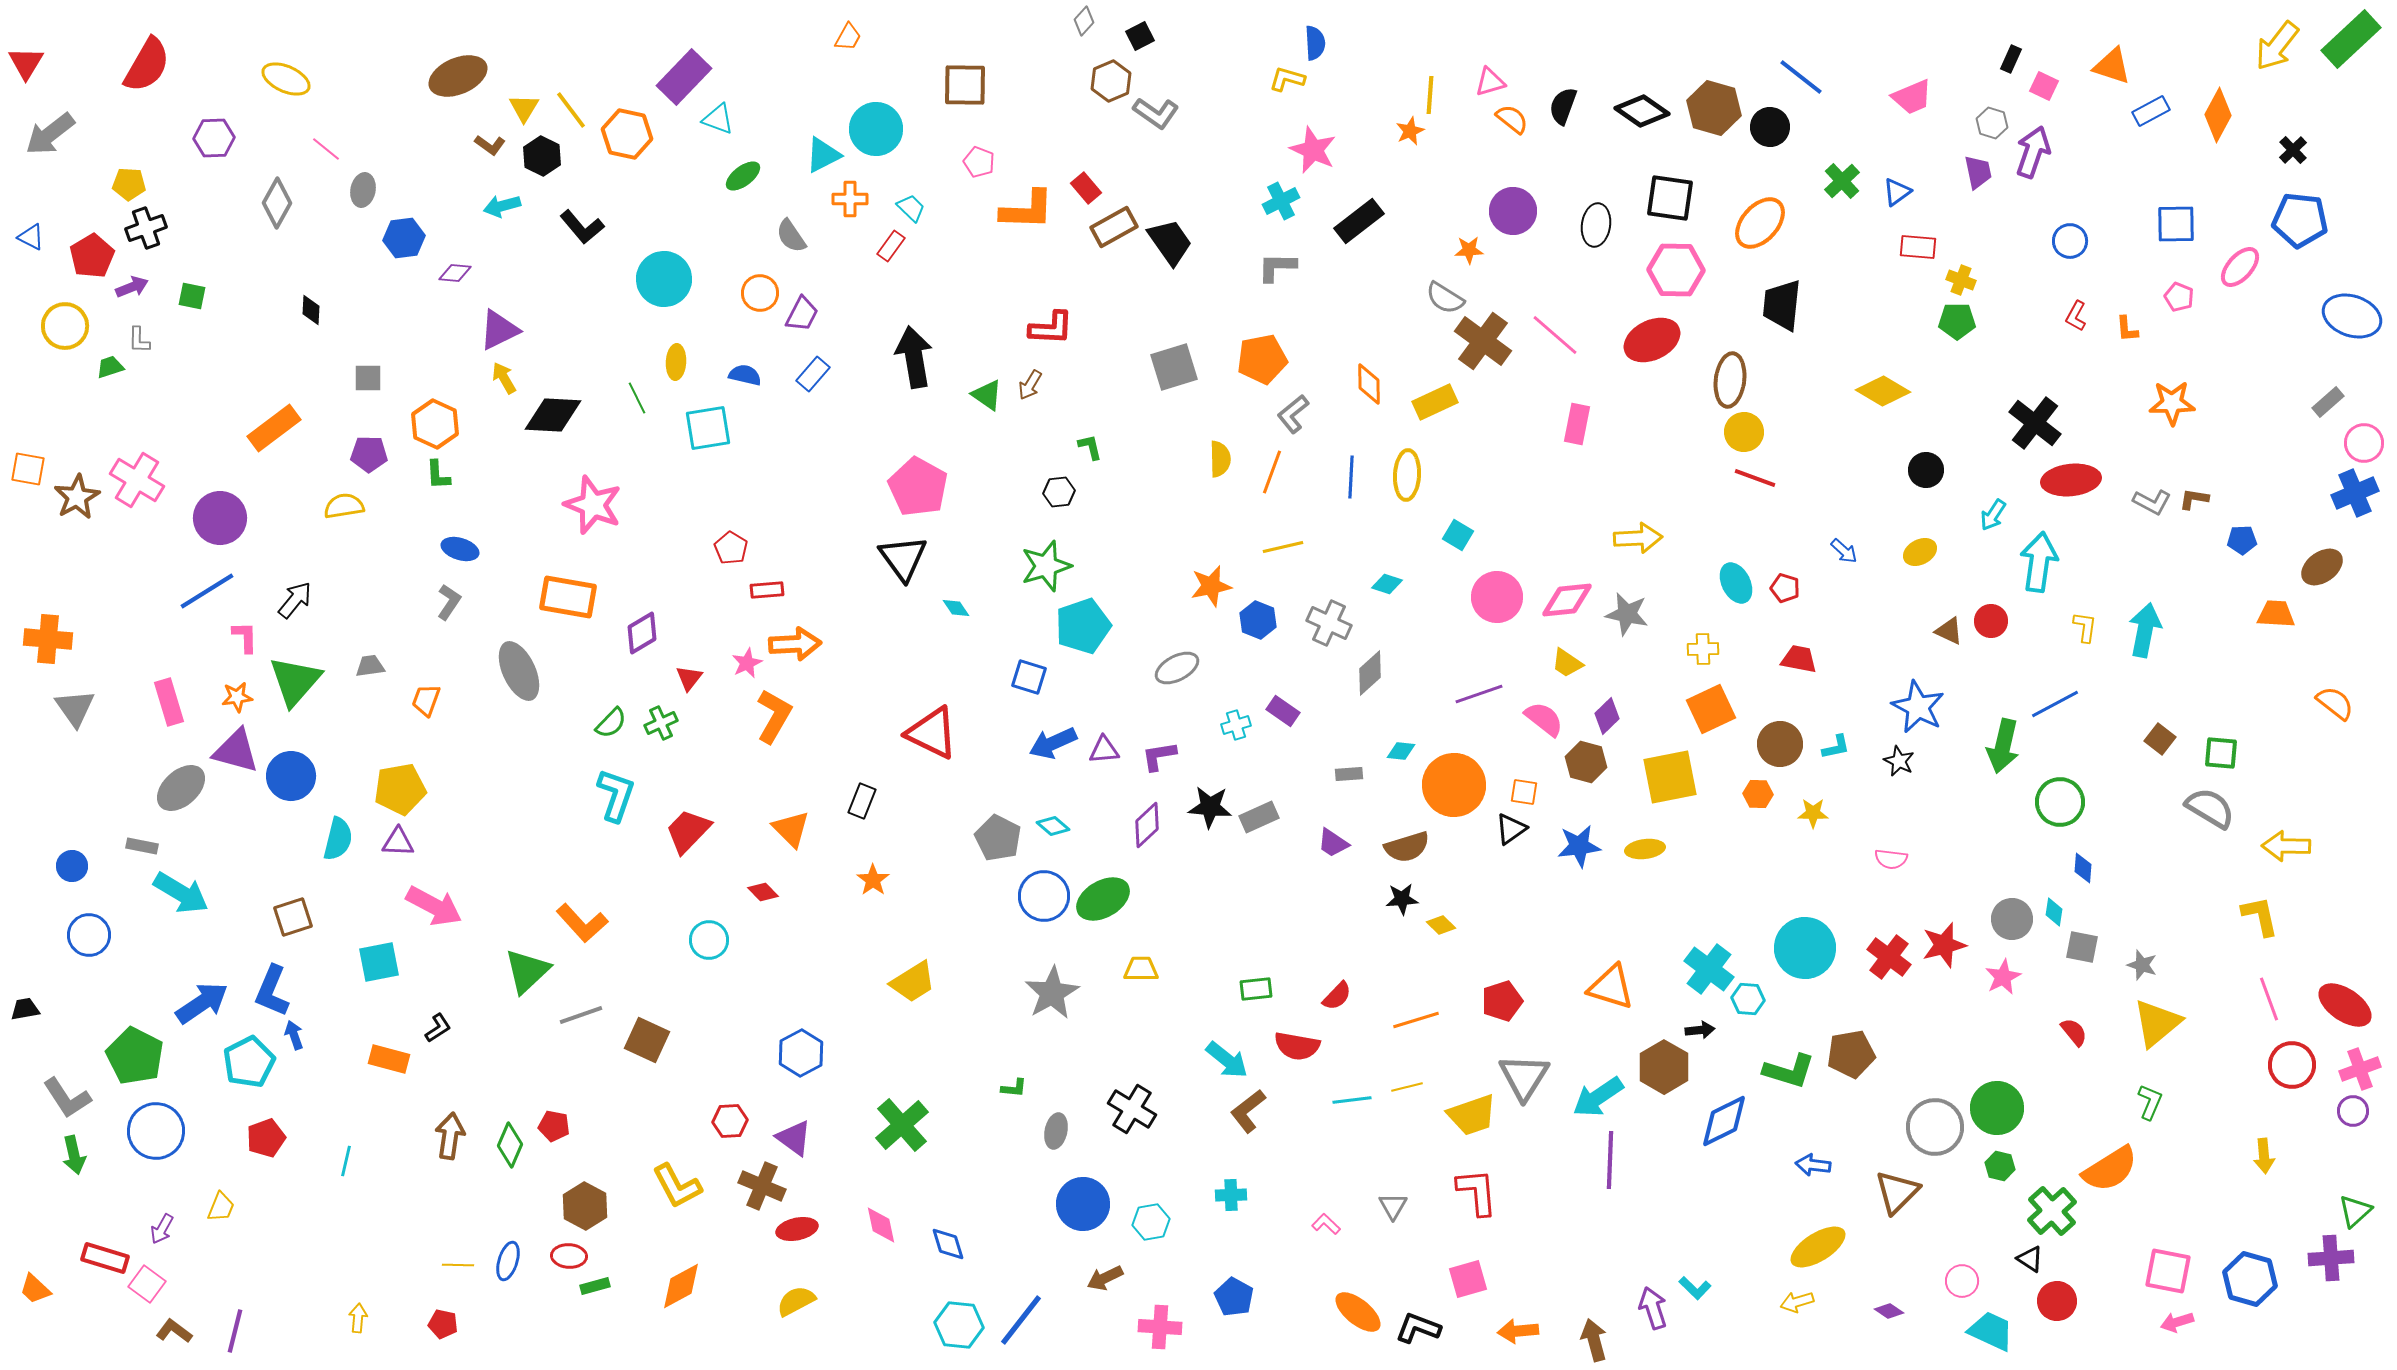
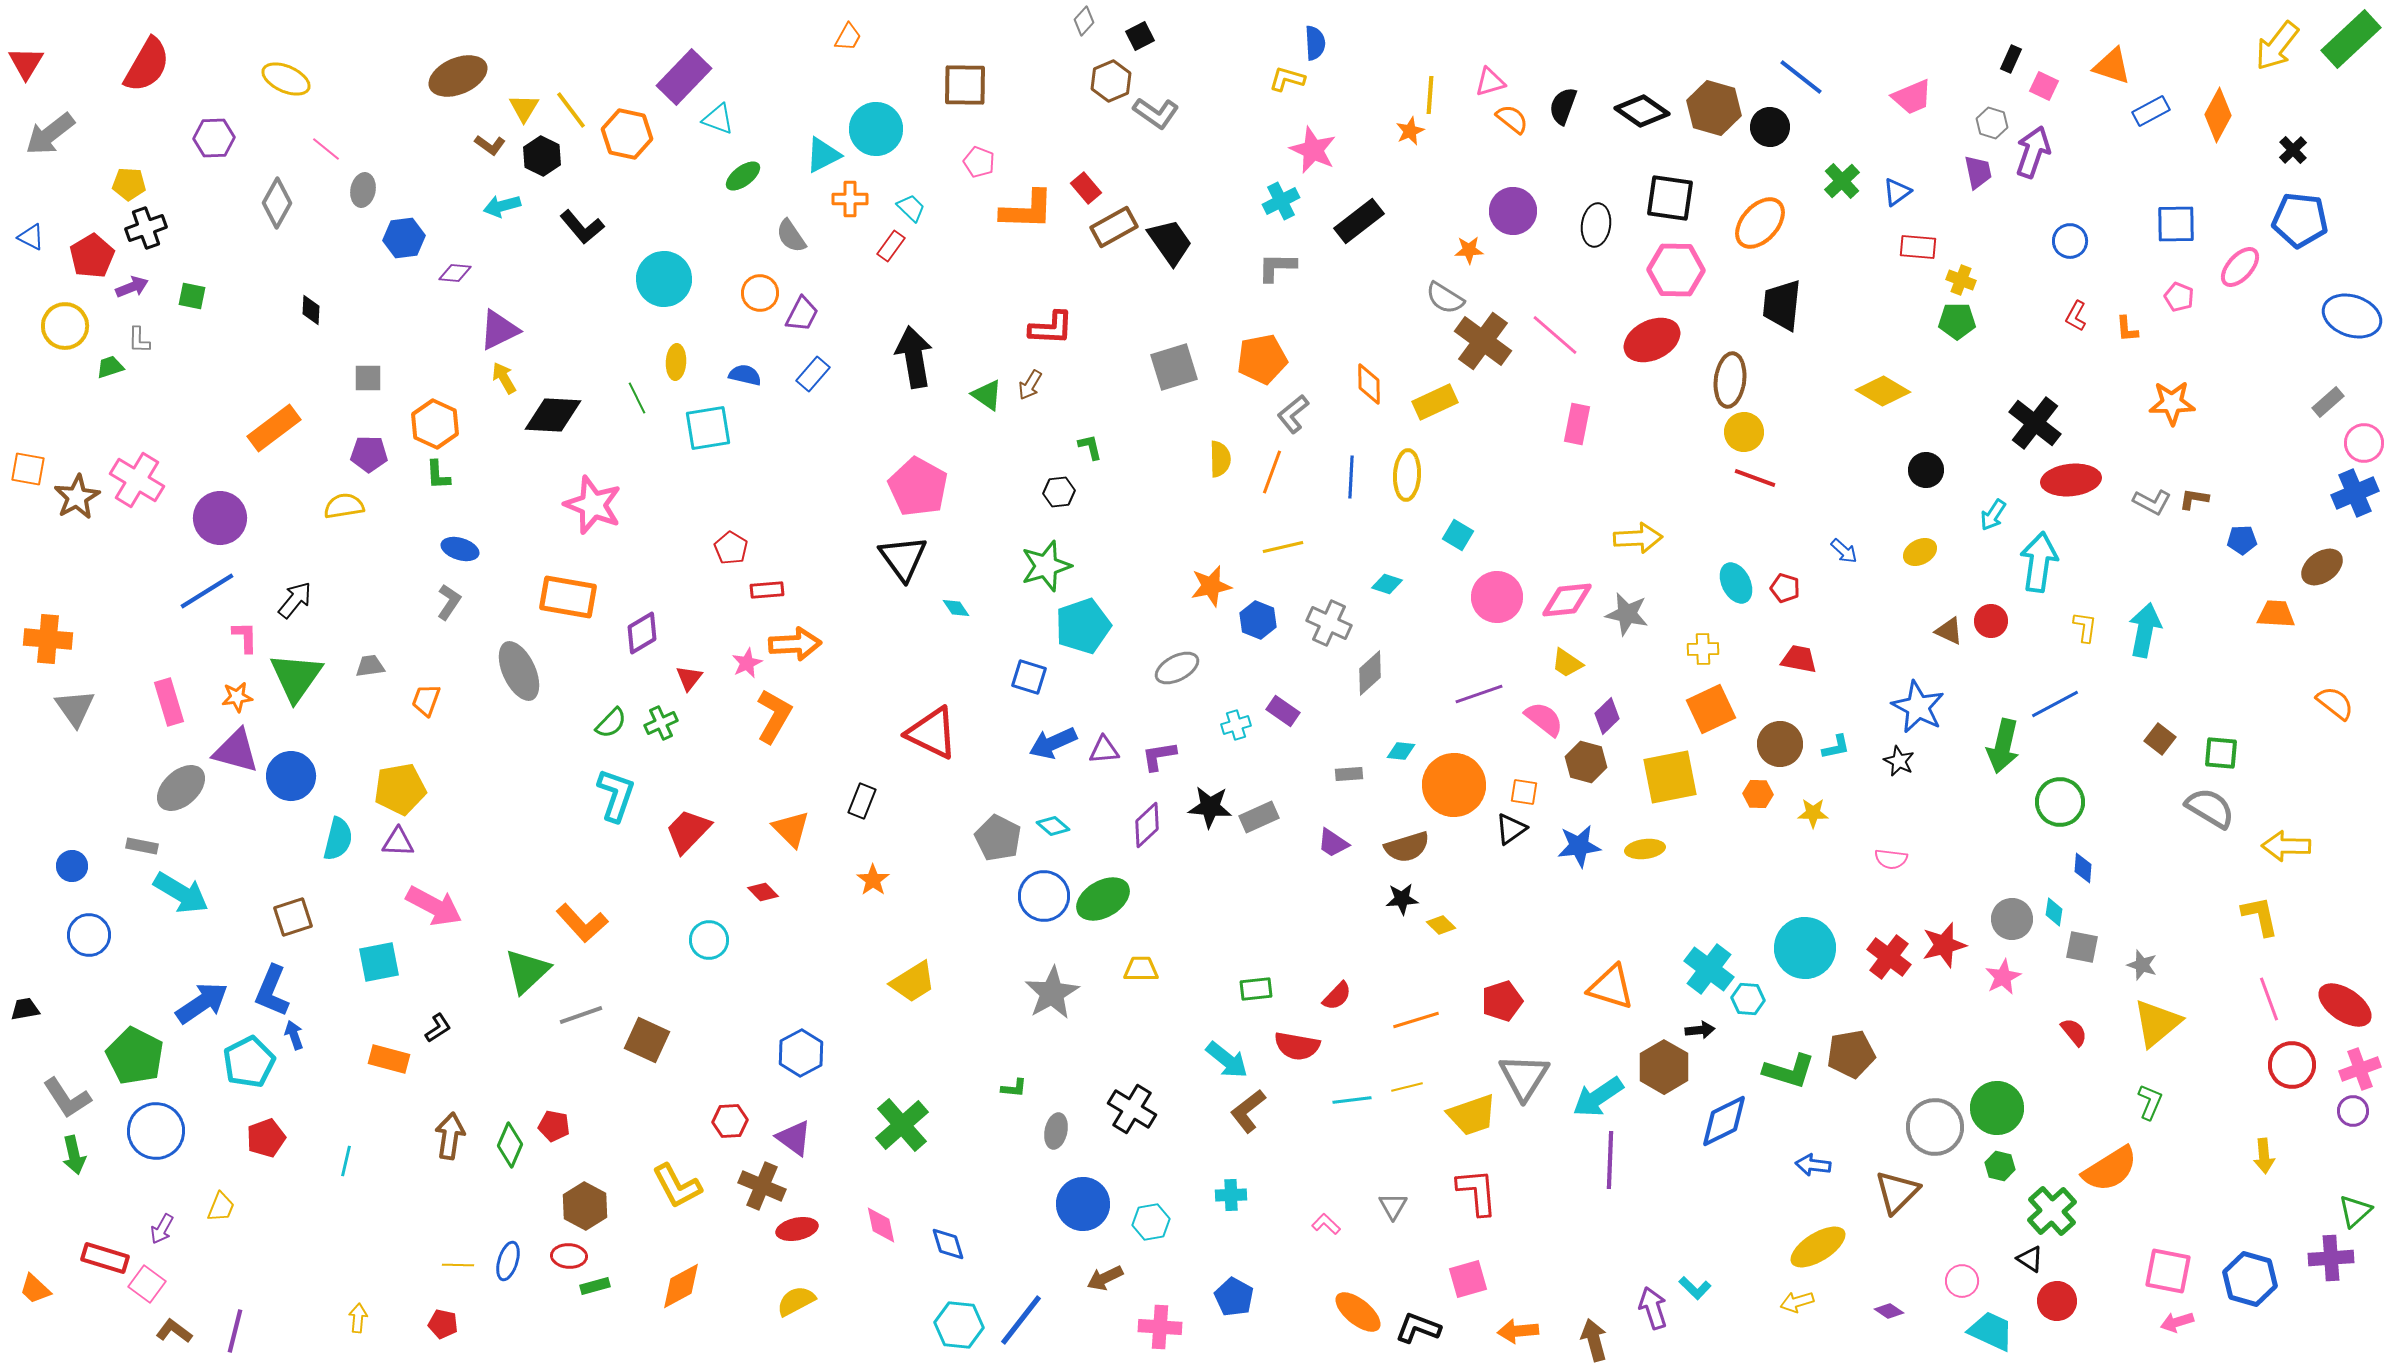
green triangle at (295, 681): moved 1 px right, 4 px up; rotated 6 degrees counterclockwise
